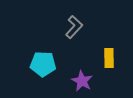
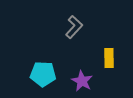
cyan pentagon: moved 10 px down
